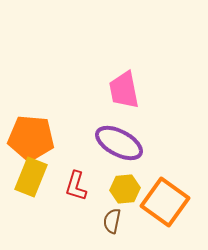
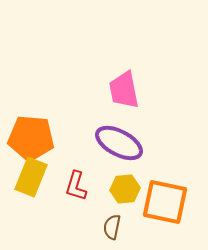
orange square: rotated 24 degrees counterclockwise
brown semicircle: moved 6 px down
